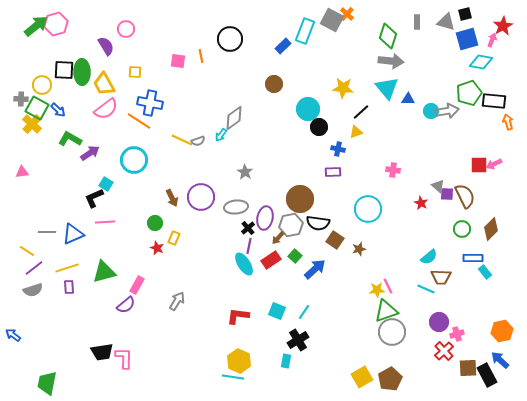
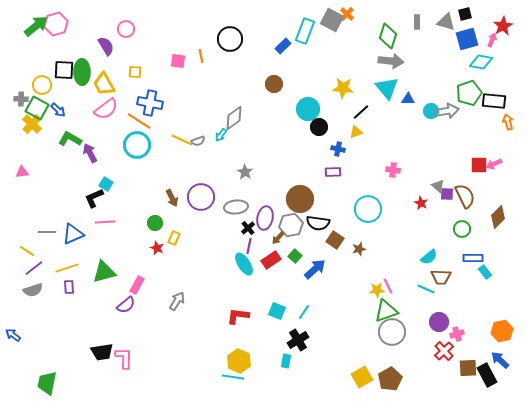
purple arrow at (90, 153): rotated 84 degrees counterclockwise
cyan circle at (134, 160): moved 3 px right, 15 px up
brown diamond at (491, 229): moved 7 px right, 12 px up
